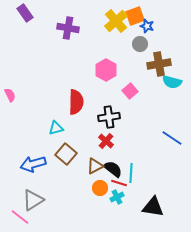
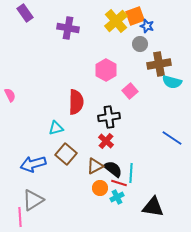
pink line: rotated 48 degrees clockwise
